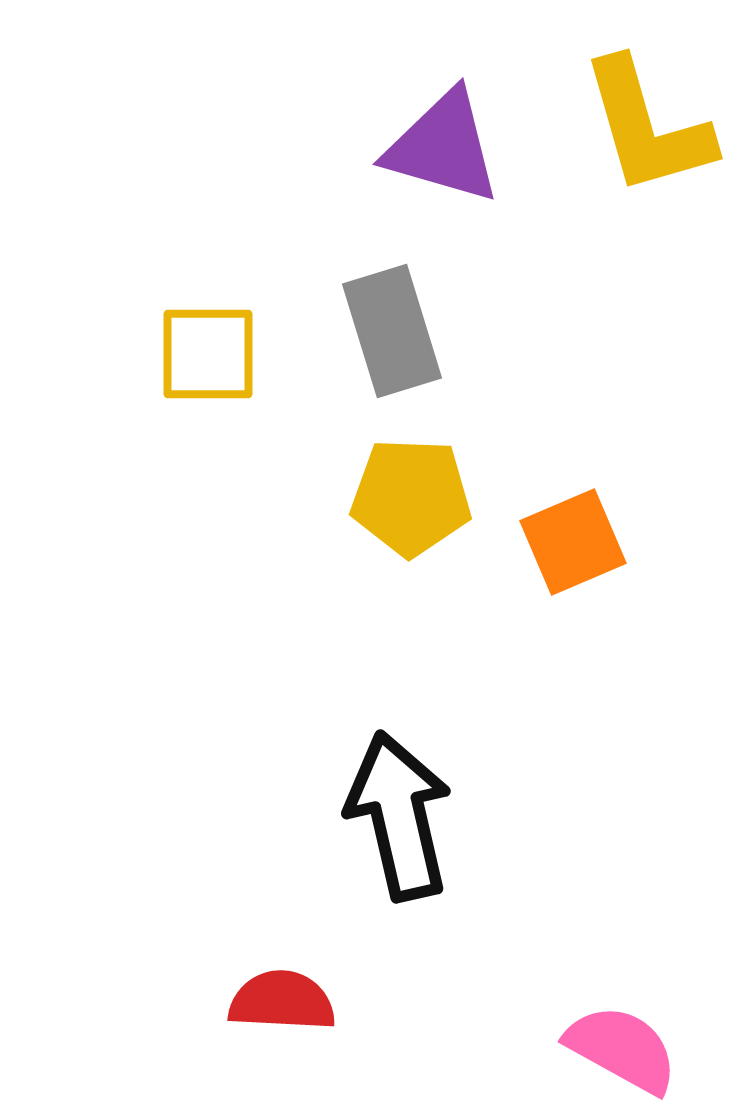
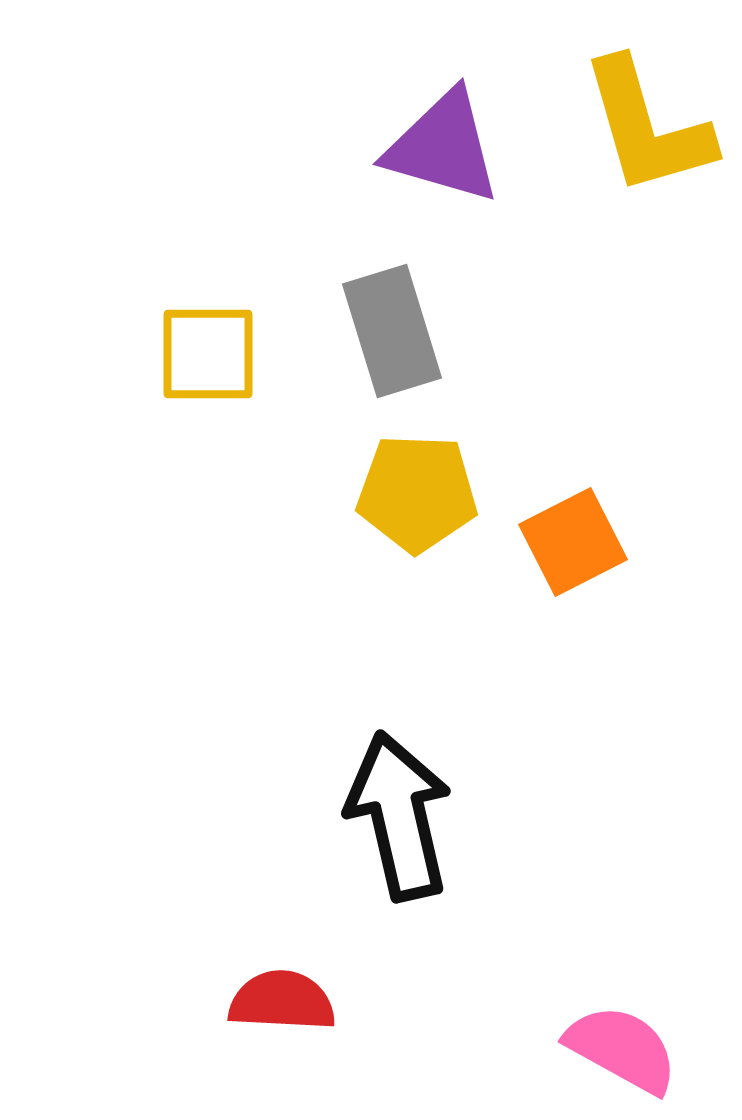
yellow pentagon: moved 6 px right, 4 px up
orange square: rotated 4 degrees counterclockwise
